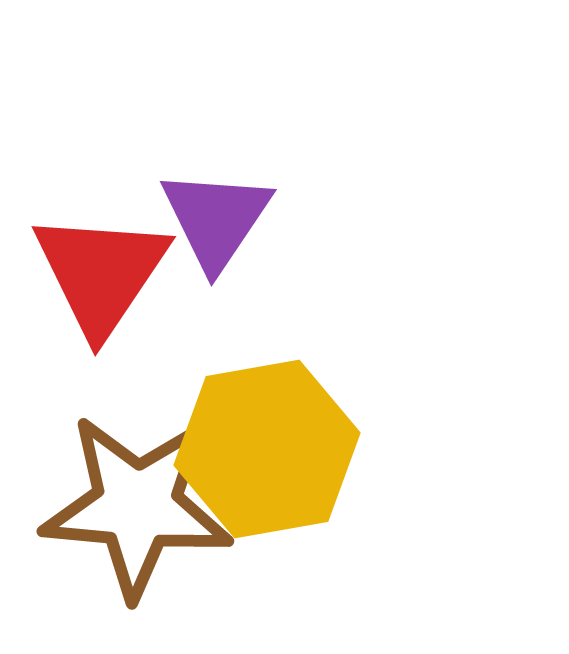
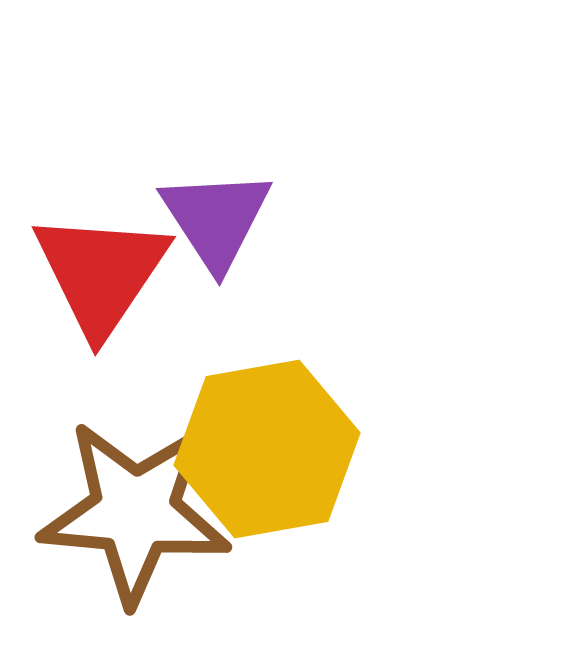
purple triangle: rotated 7 degrees counterclockwise
brown star: moved 2 px left, 6 px down
